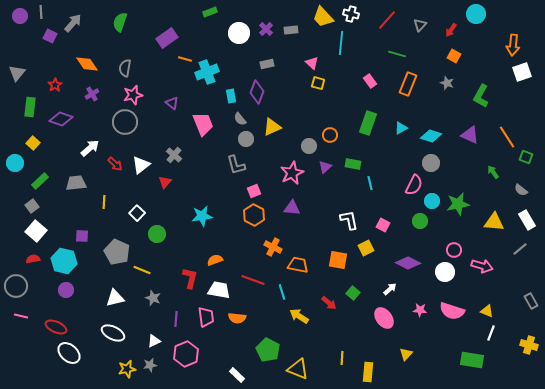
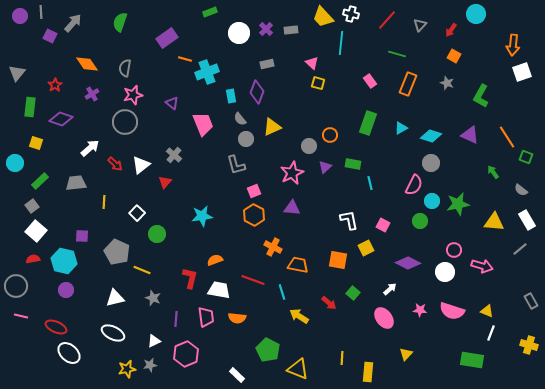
yellow square at (33, 143): moved 3 px right; rotated 24 degrees counterclockwise
